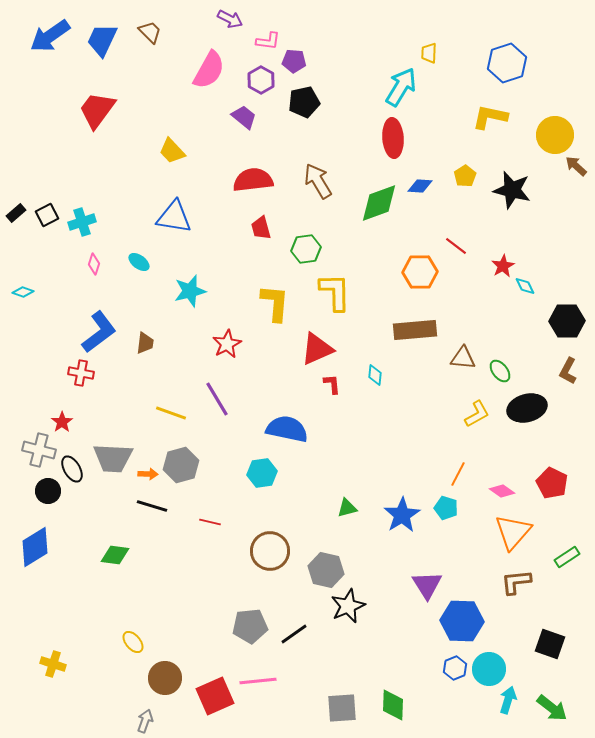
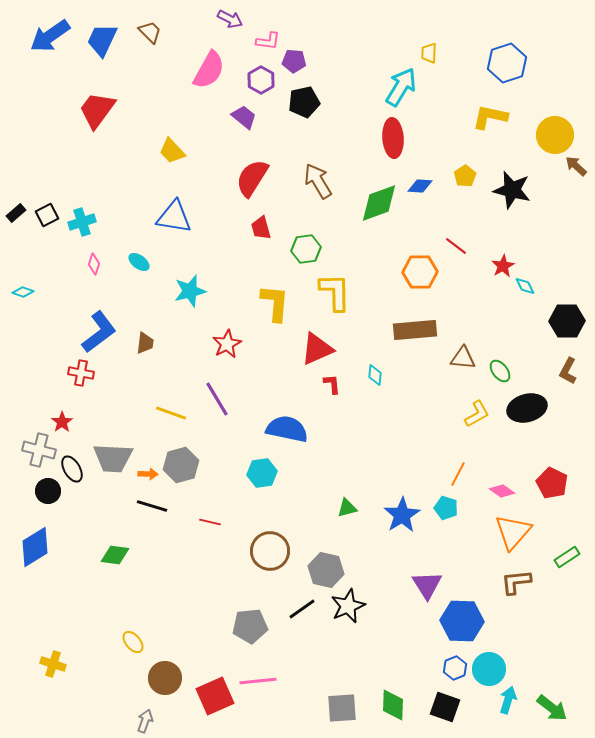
red semicircle at (253, 180): moved 1 px left, 2 px up; rotated 51 degrees counterclockwise
black line at (294, 634): moved 8 px right, 25 px up
black square at (550, 644): moved 105 px left, 63 px down
